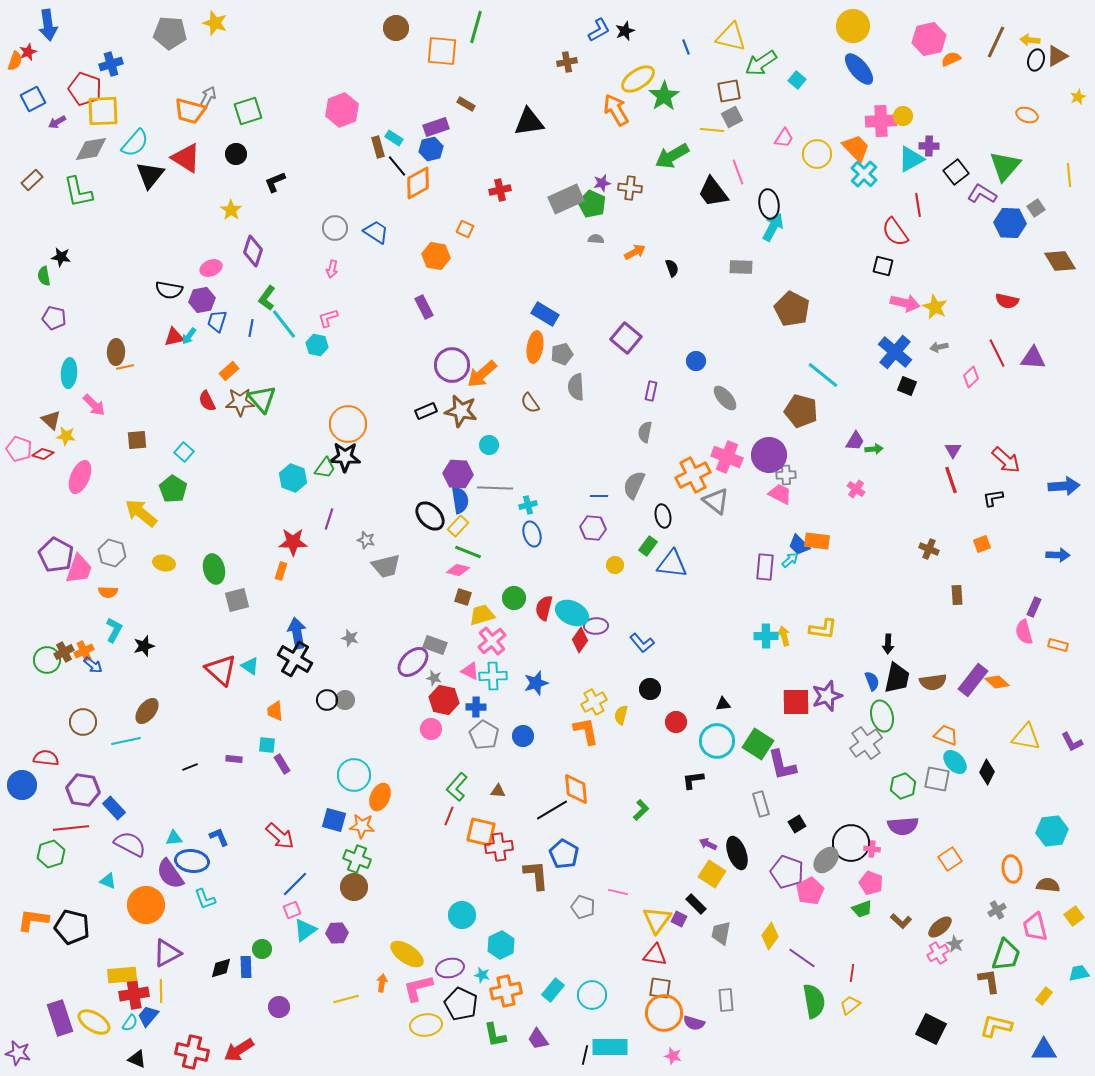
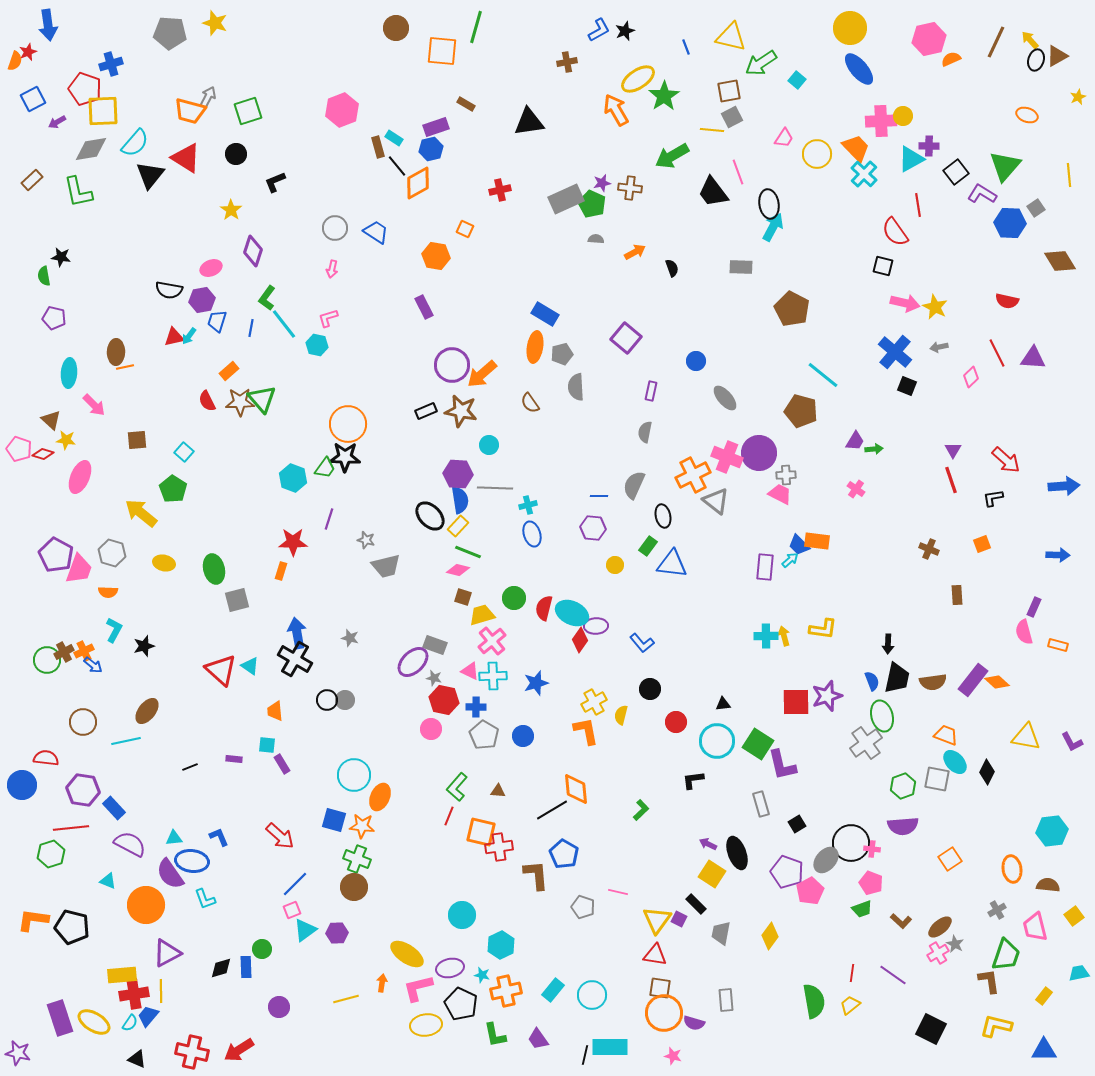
yellow circle at (853, 26): moved 3 px left, 2 px down
yellow arrow at (1030, 40): rotated 42 degrees clockwise
yellow star at (66, 436): moved 4 px down
purple circle at (769, 455): moved 10 px left, 2 px up
purple line at (802, 958): moved 91 px right, 17 px down
